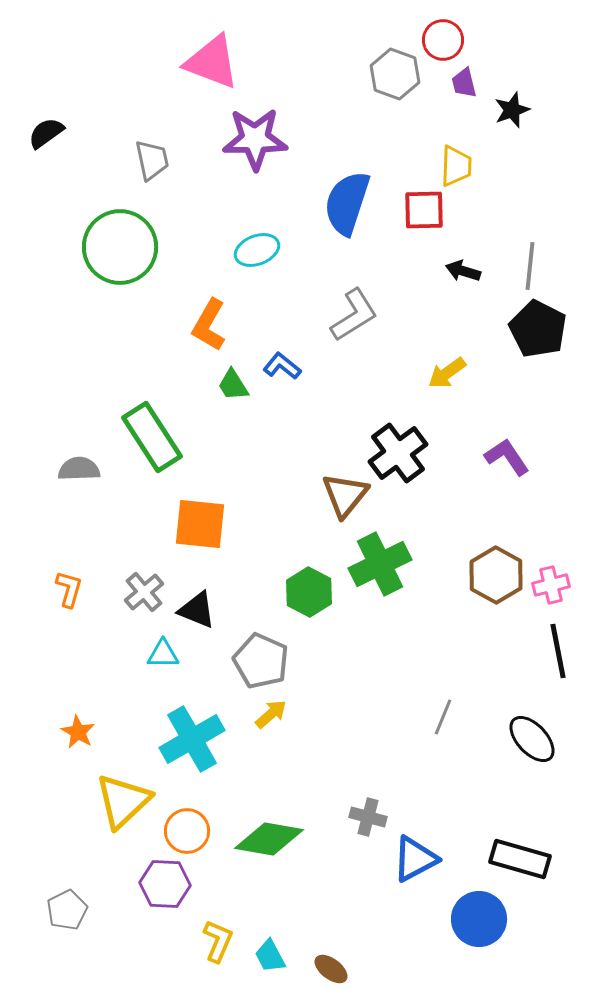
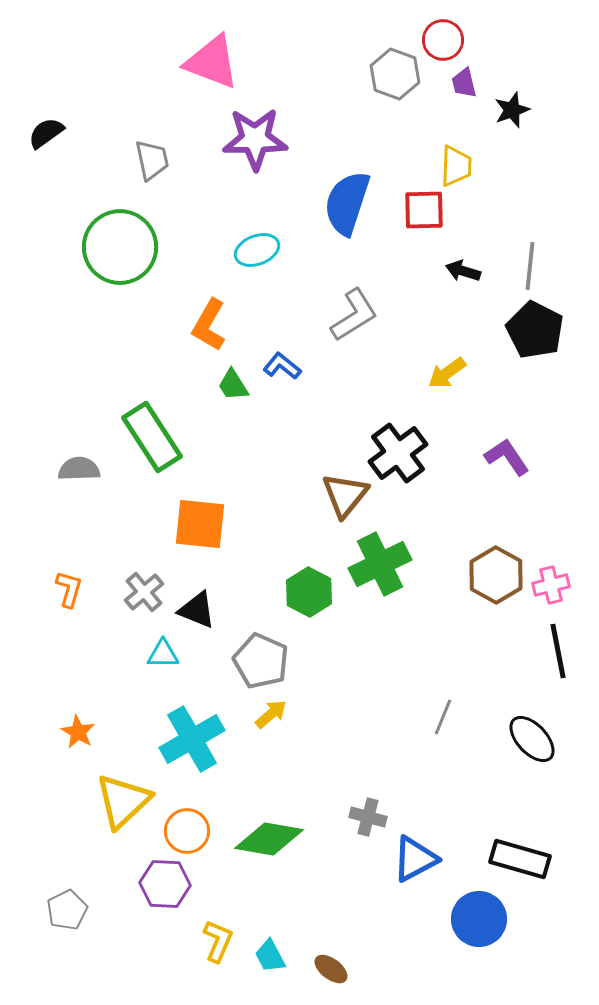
black pentagon at (538, 329): moved 3 px left, 1 px down
